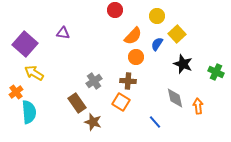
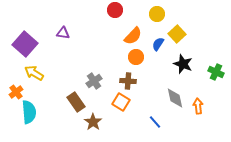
yellow circle: moved 2 px up
blue semicircle: moved 1 px right
brown rectangle: moved 1 px left, 1 px up
brown star: rotated 18 degrees clockwise
